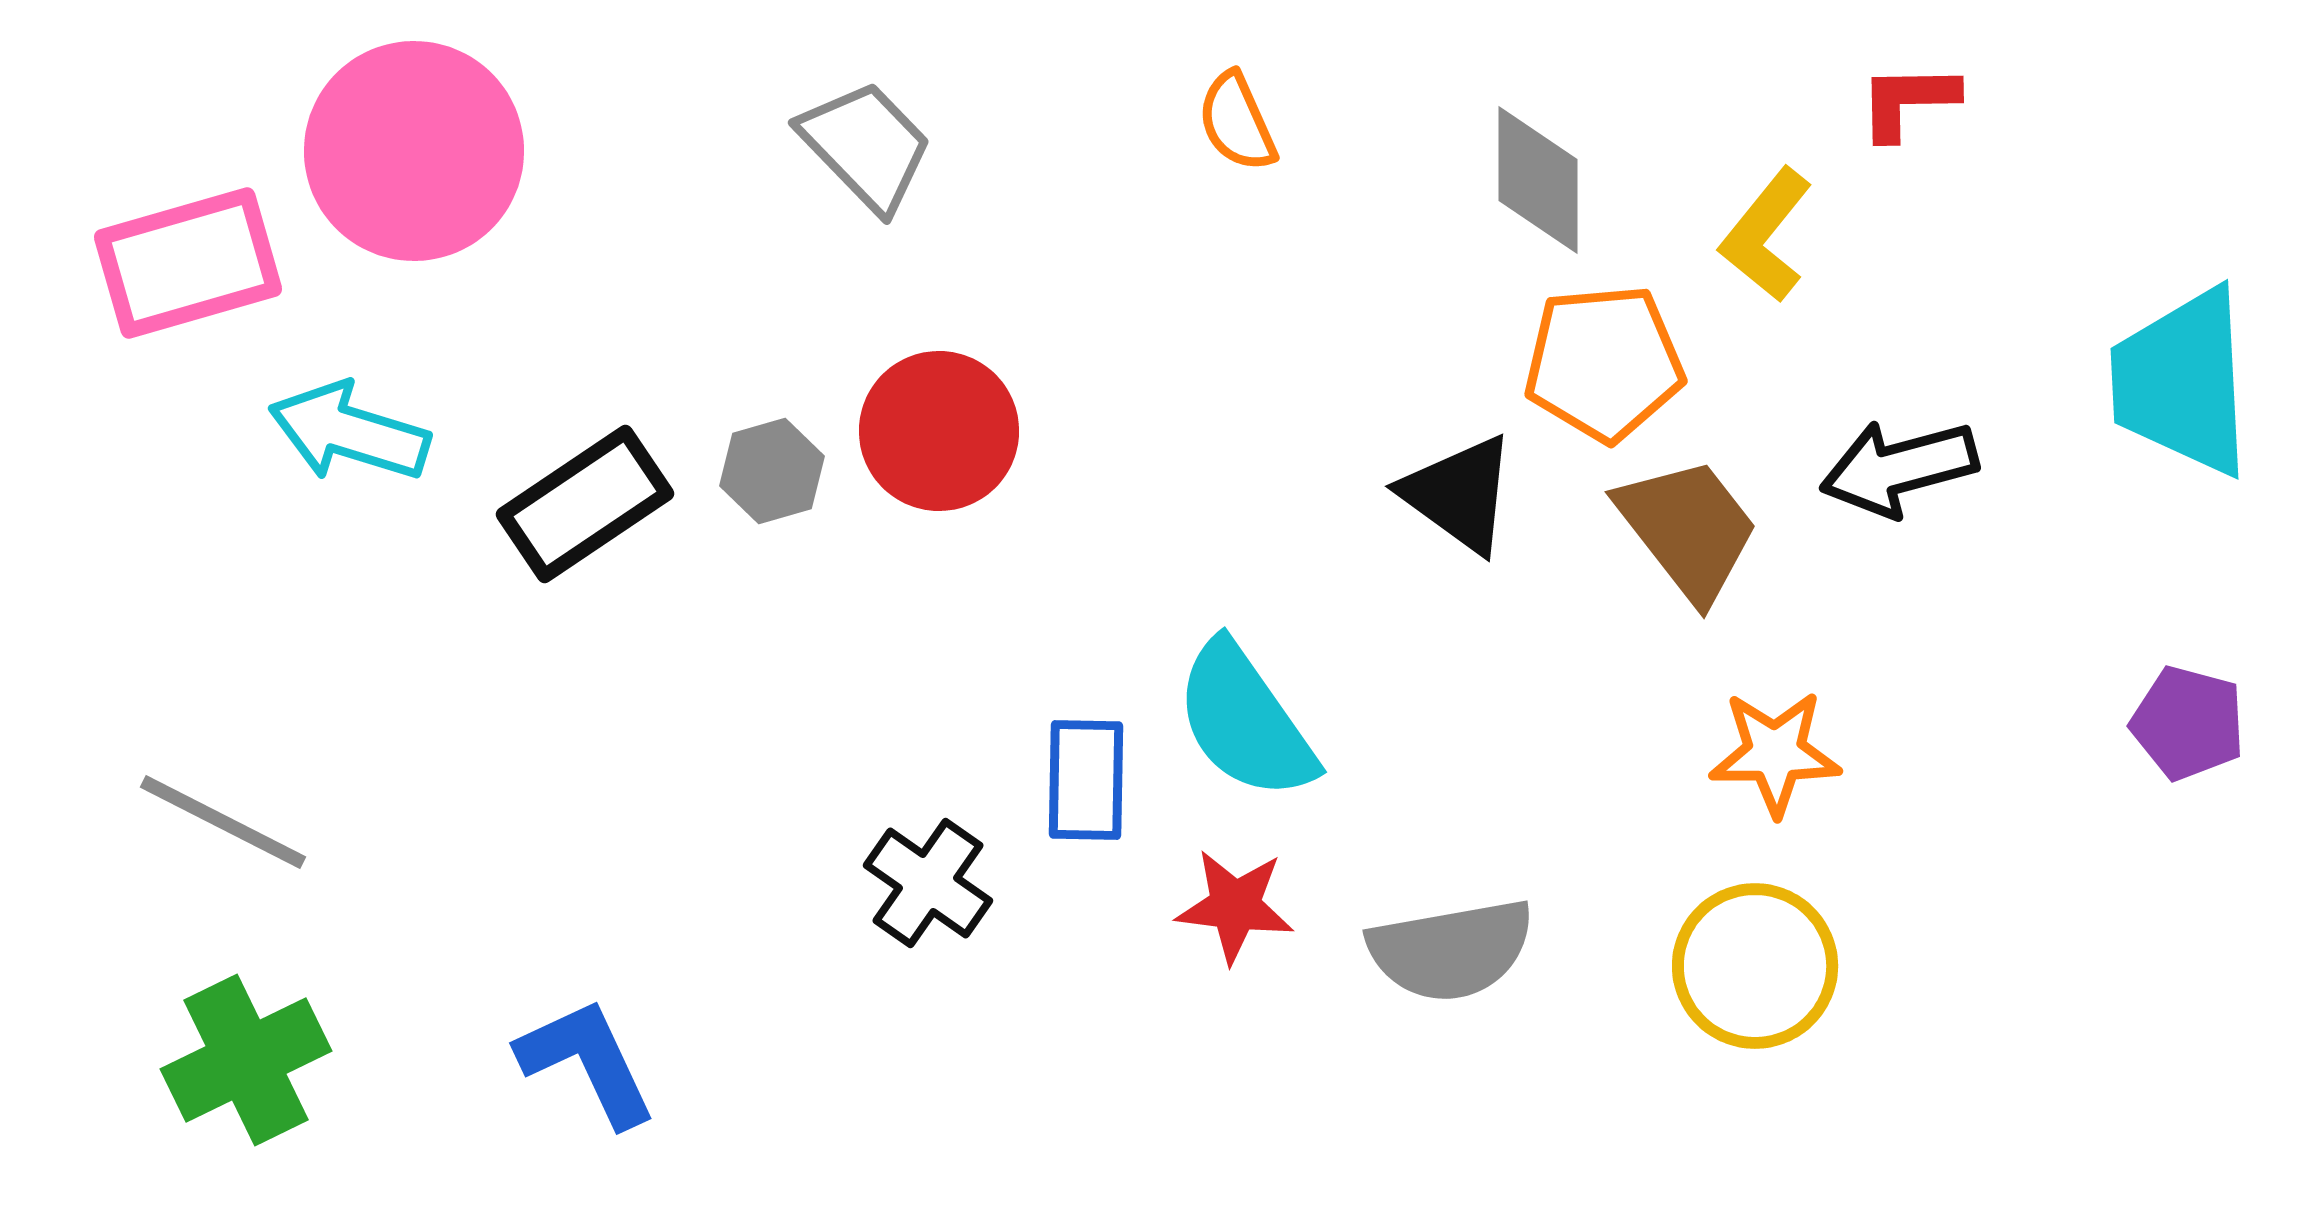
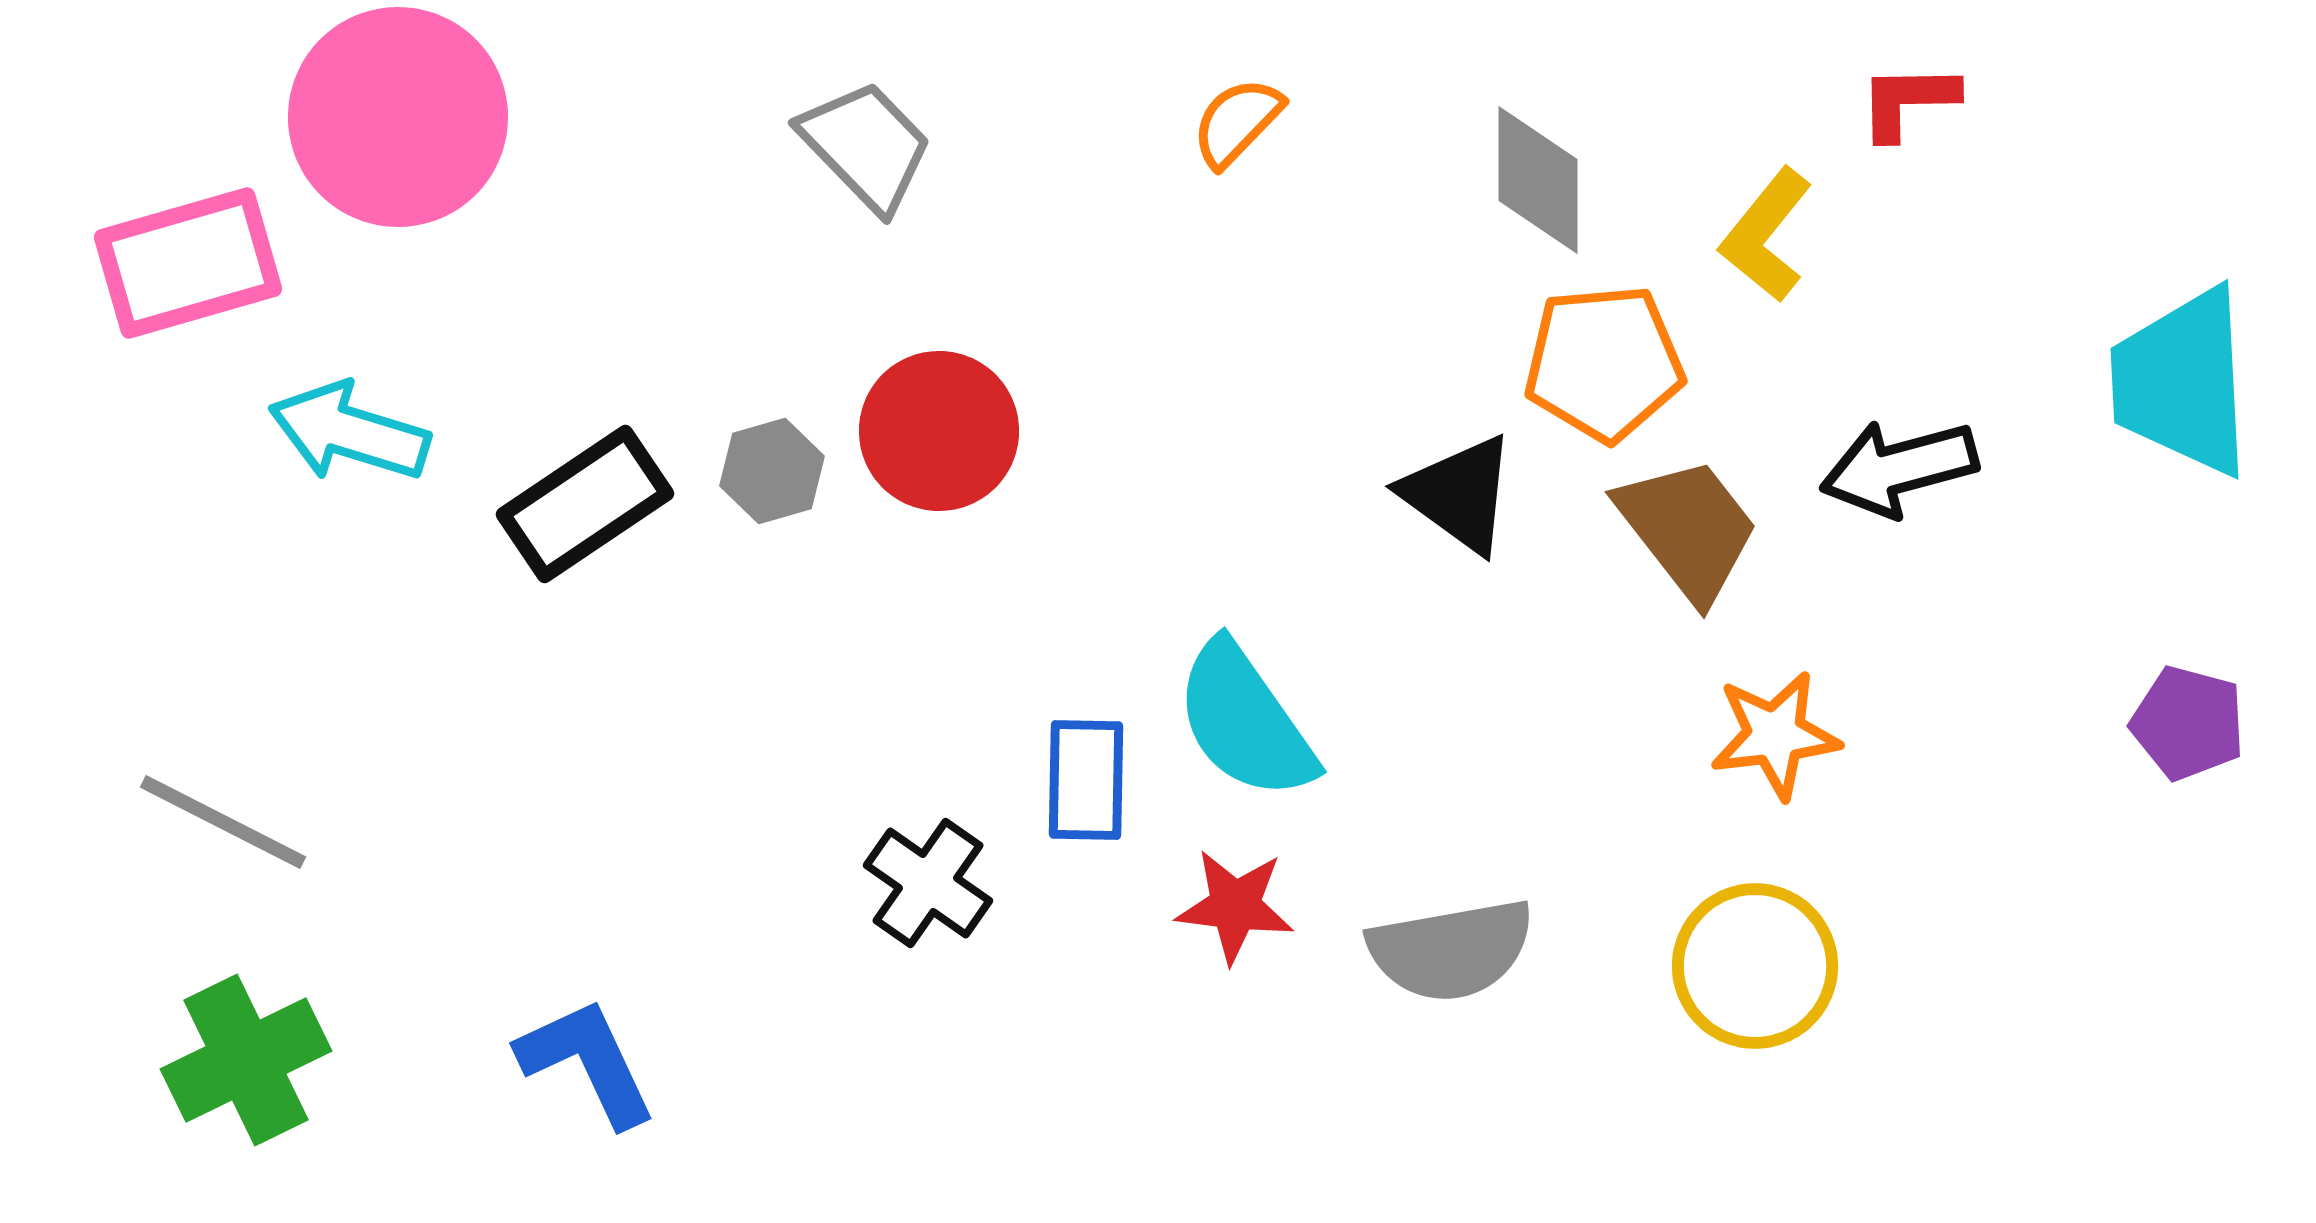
orange semicircle: rotated 68 degrees clockwise
pink circle: moved 16 px left, 34 px up
orange star: moved 18 px up; rotated 7 degrees counterclockwise
